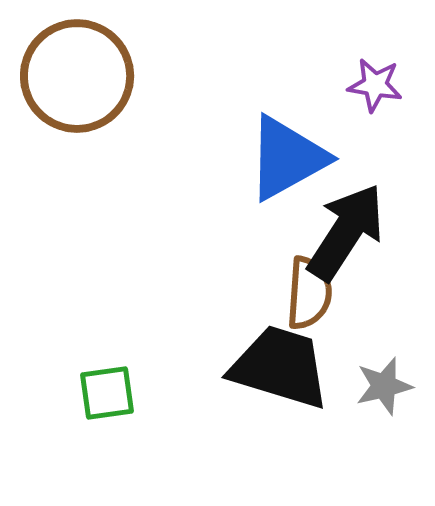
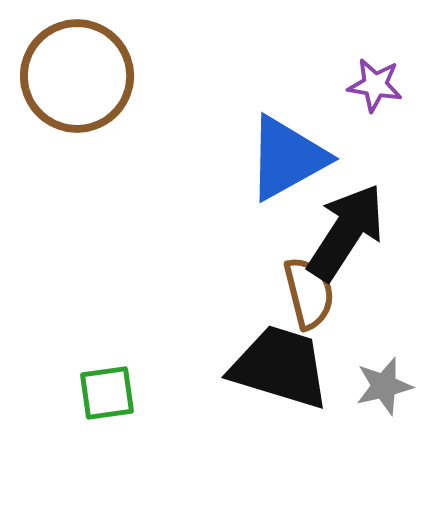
brown semicircle: rotated 18 degrees counterclockwise
